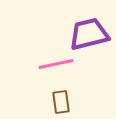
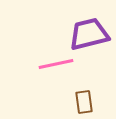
brown rectangle: moved 23 px right
